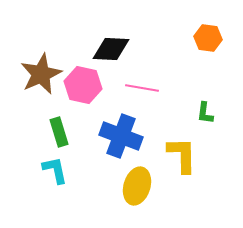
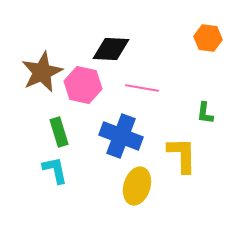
brown star: moved 1 px right, 2 px up
